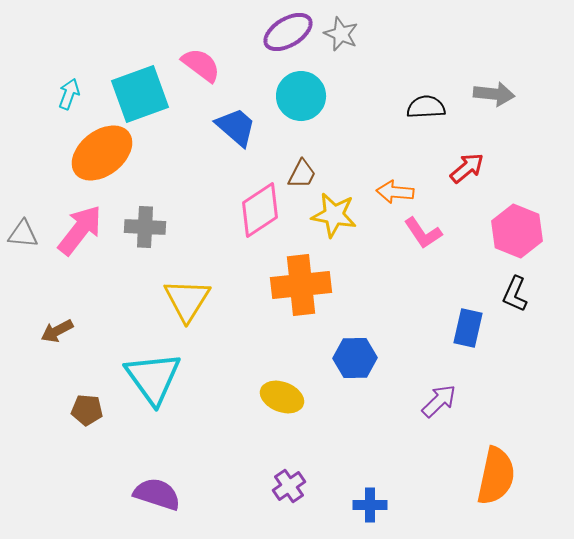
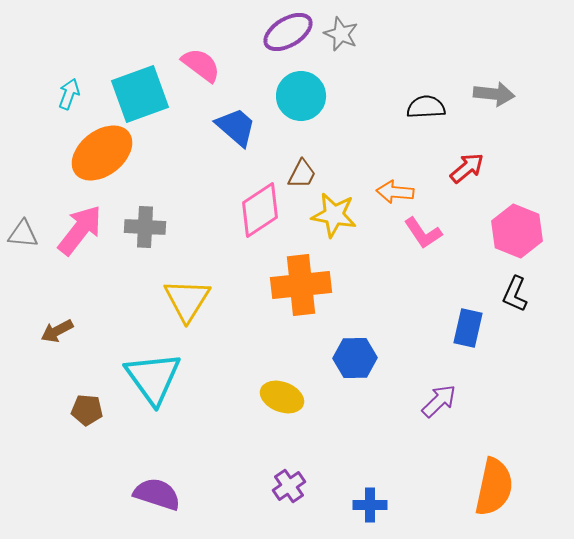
orange semicircle: moved 2 px left, 11 px down
